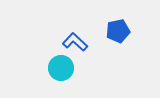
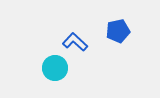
cyan circle: moved 6 px left
